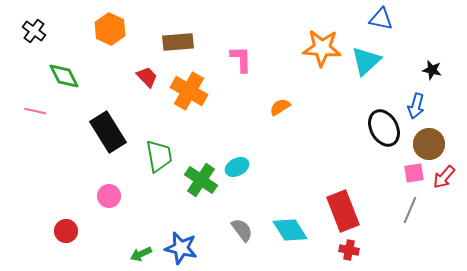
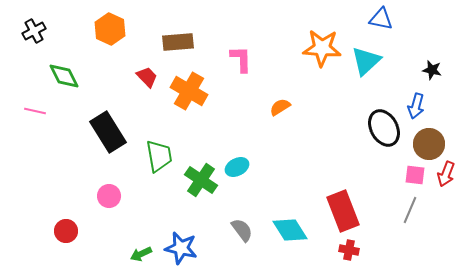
black cross: rotated 25 degrees clockwise
pink square: moved 1 px right, 2 px down; rotated 15 degrees clockwise
red arrow: moved 2 px right, 3 px up; rotated 20 degrees counterclockwise
